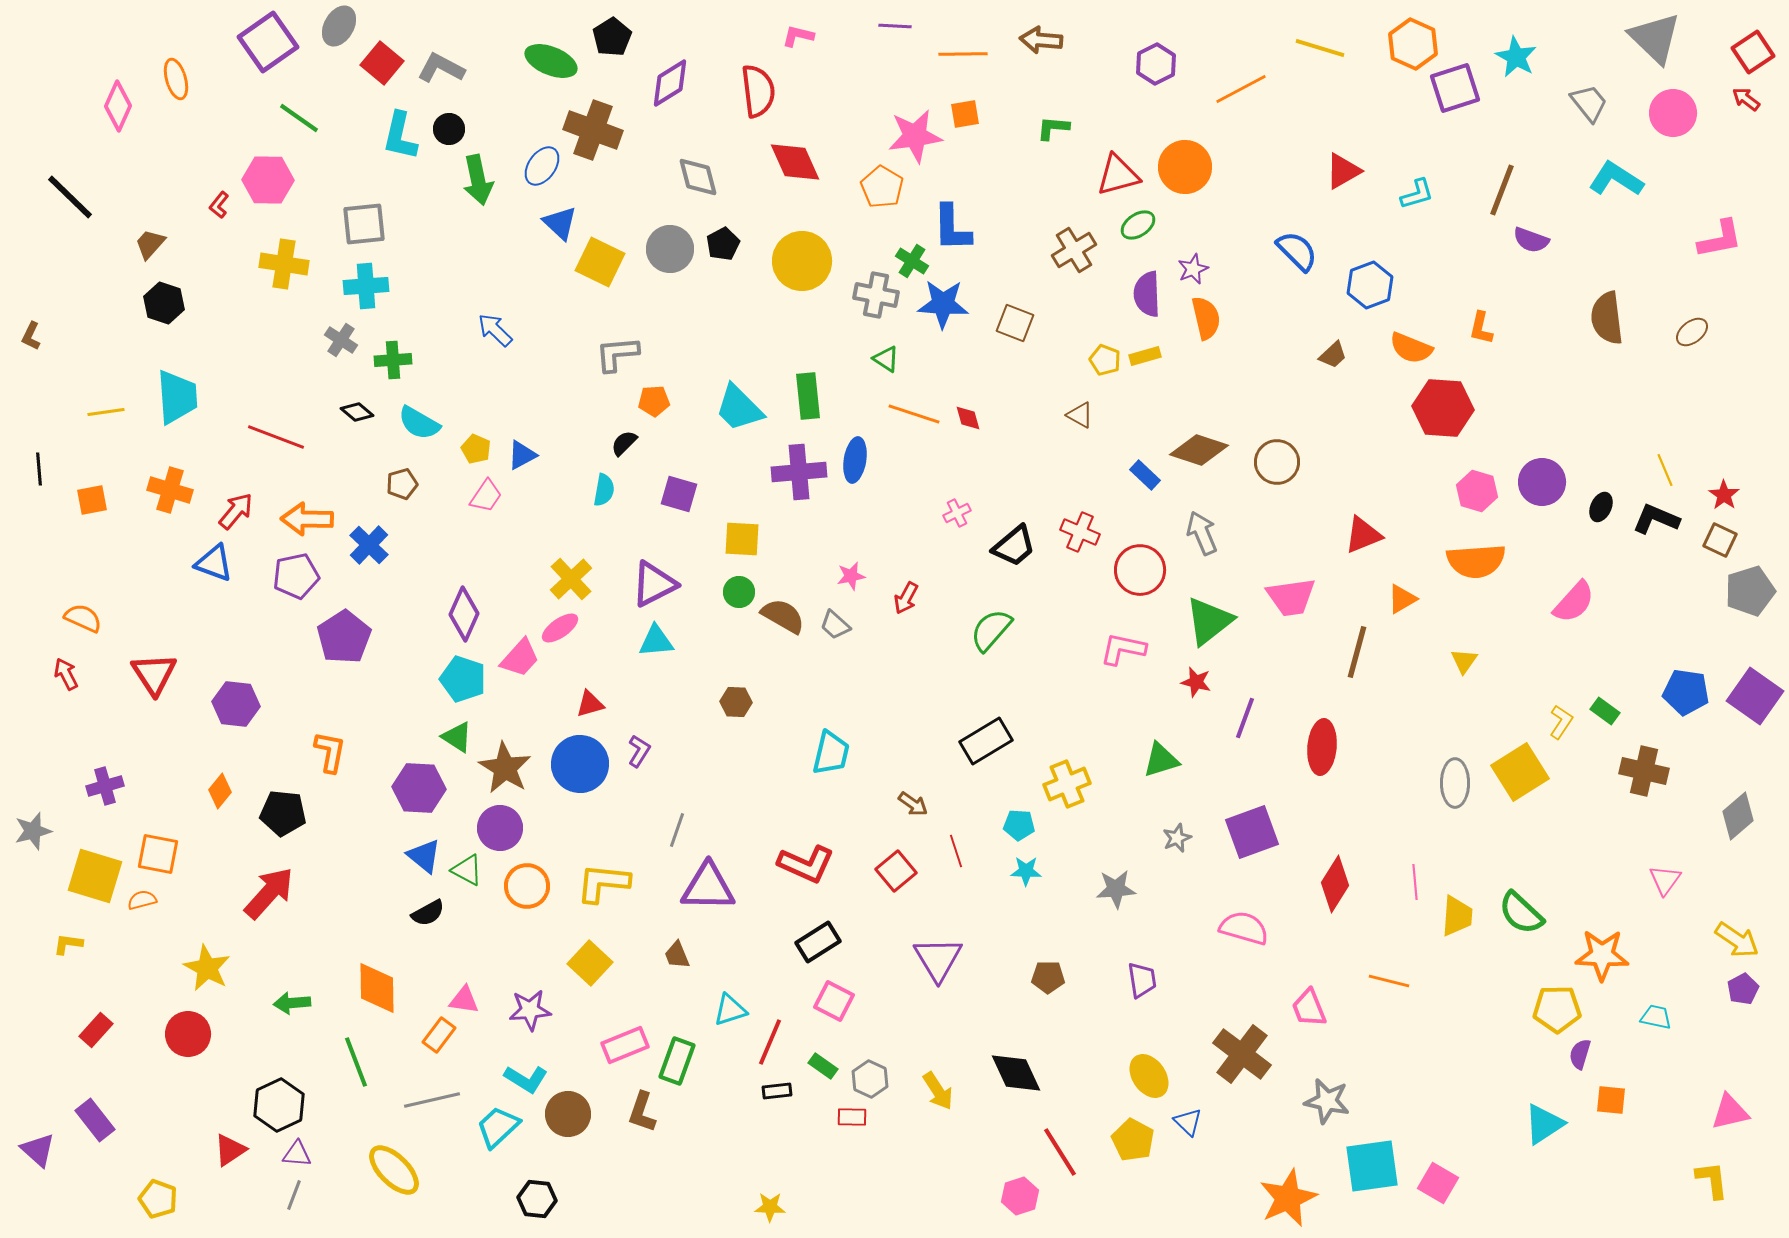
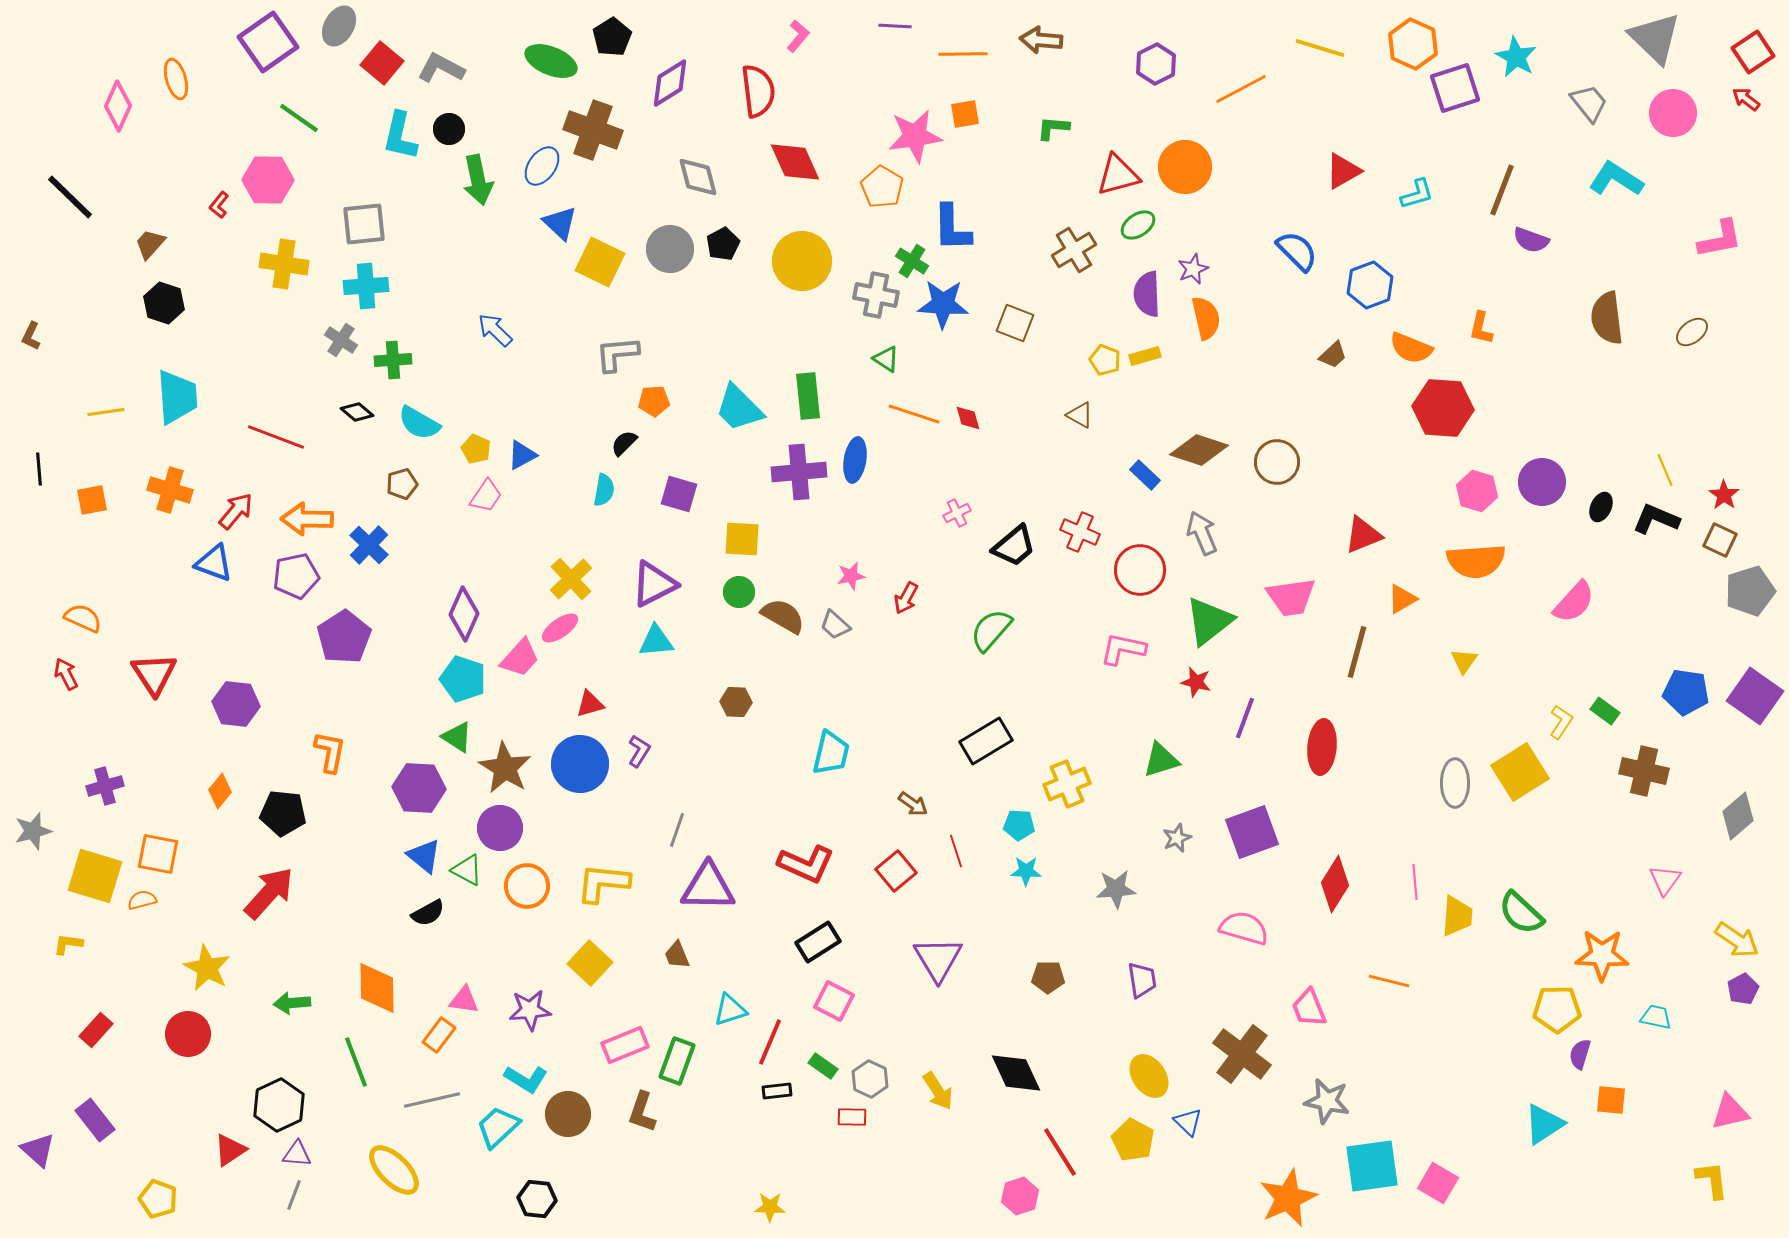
pink L-shape at (798, 36): rotated 116 degrees clockwise
